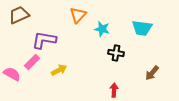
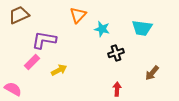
black cross: rotated 28 degrees counterclockwise
pink semicircle: moved 1 px right, 15 px down
red arrow: moved 3 px right, 1 px up
